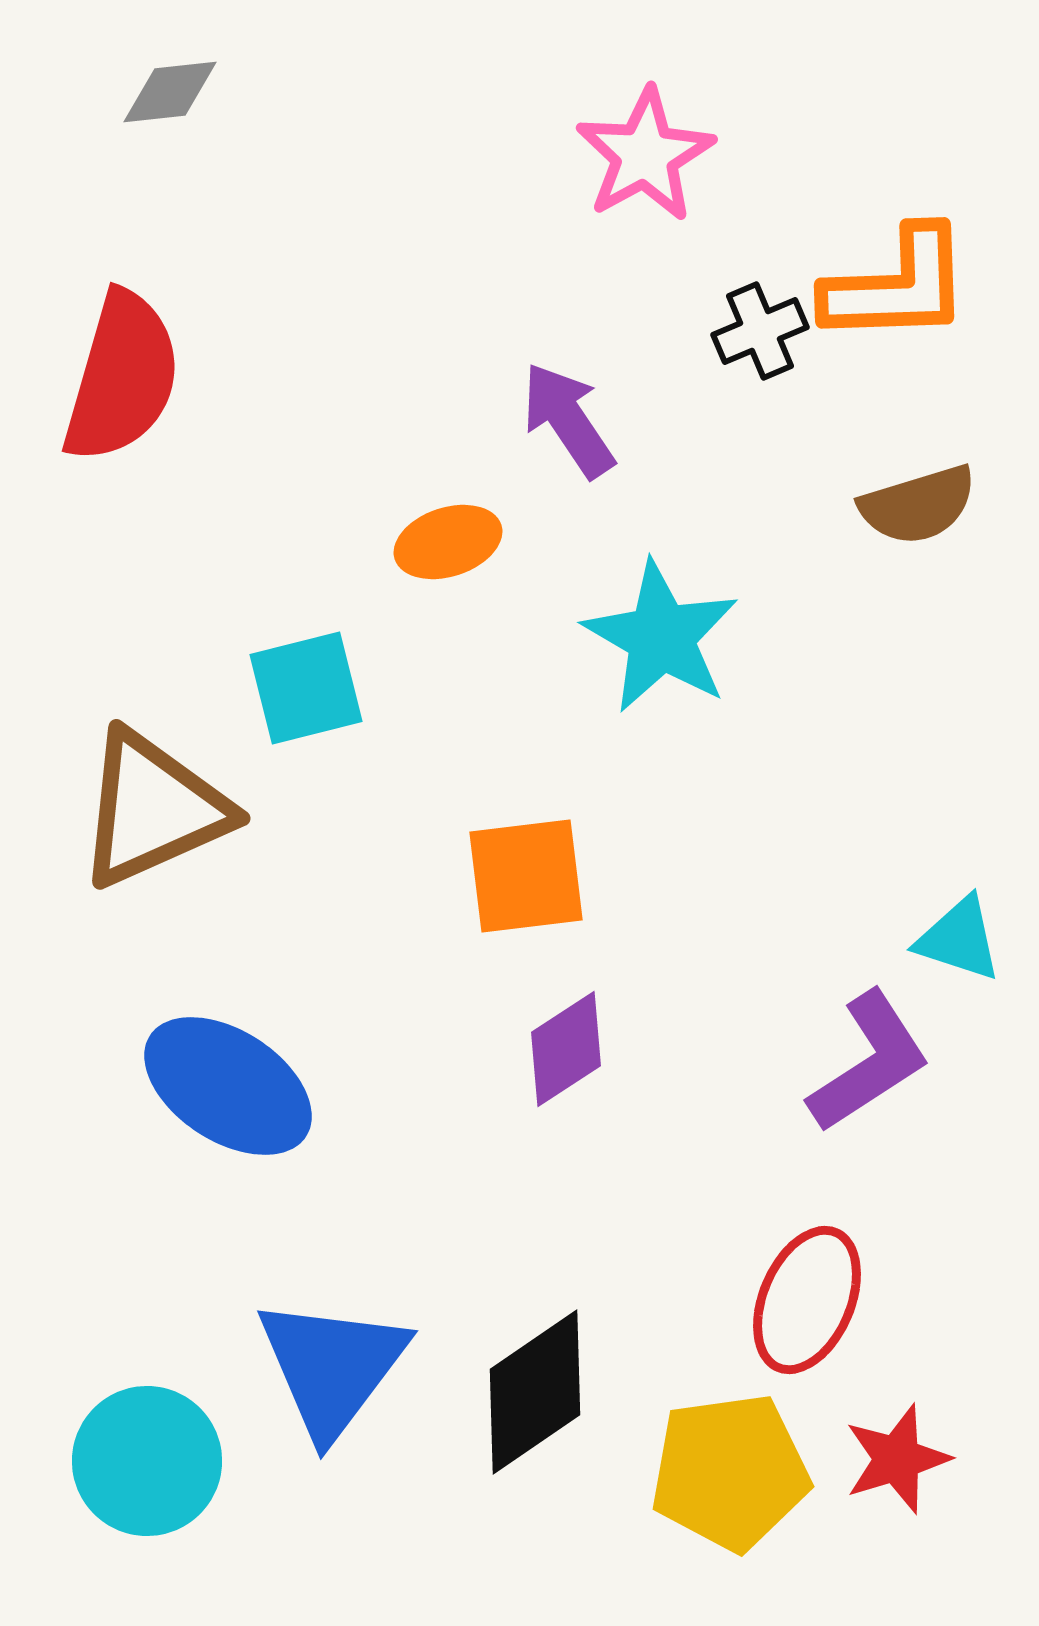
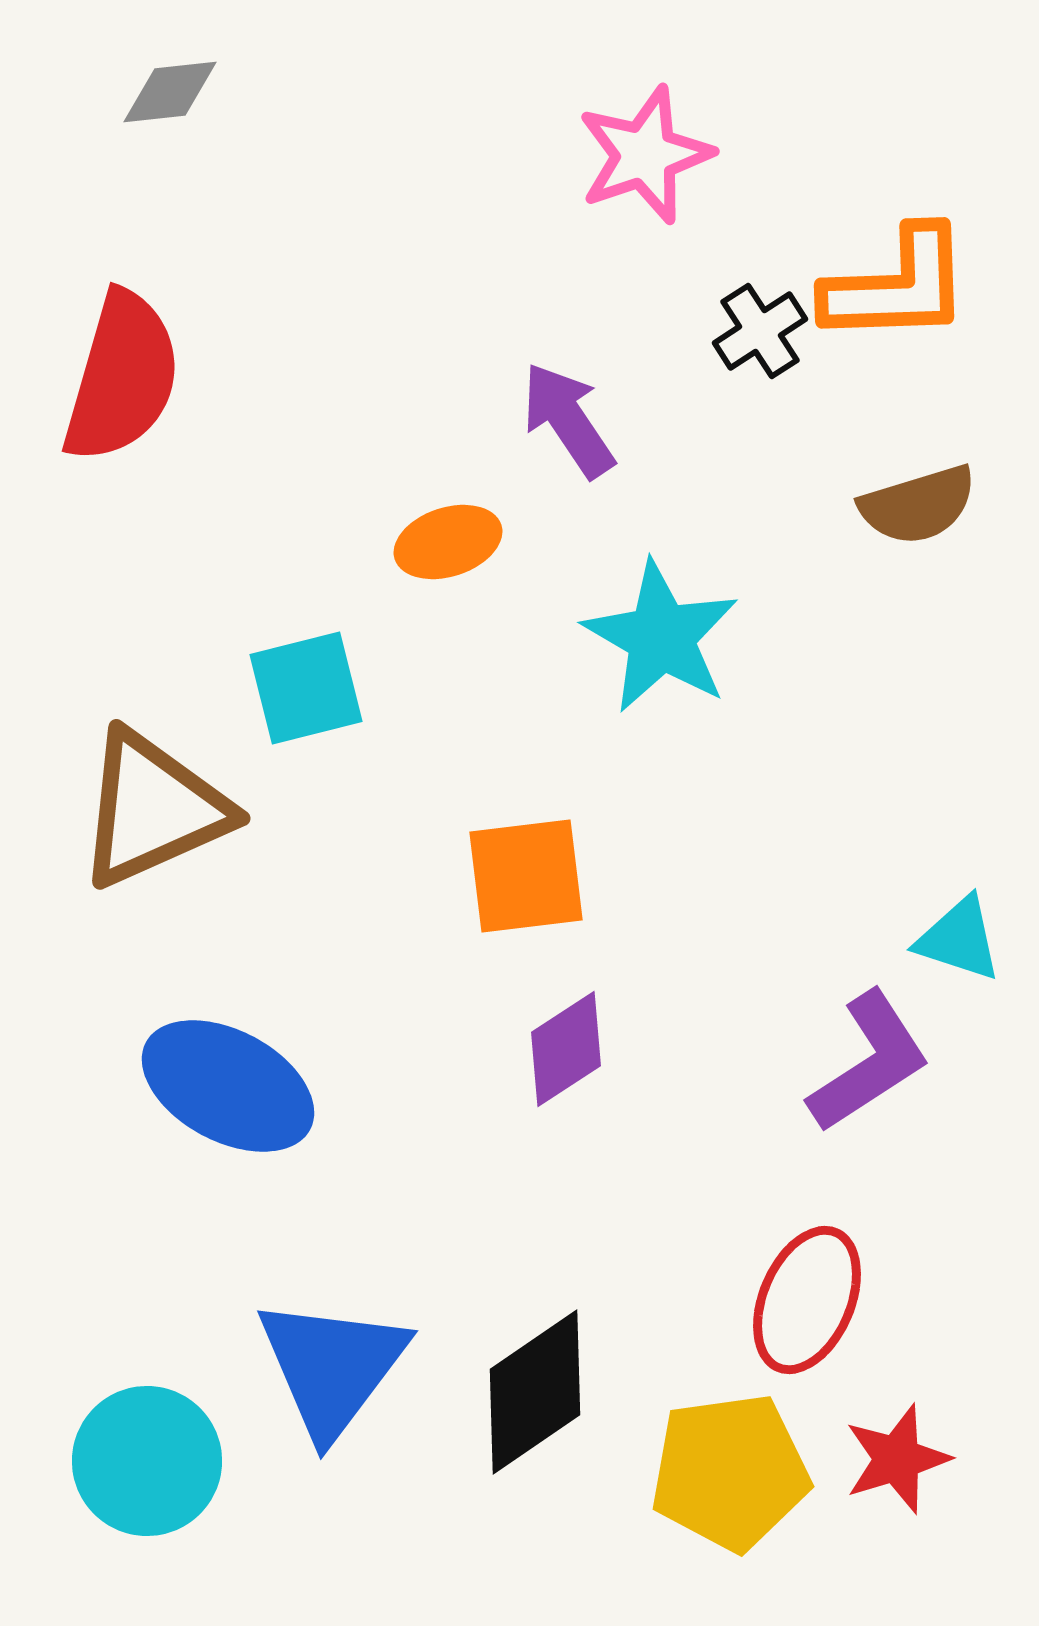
pink star: rotated 10 degrees clockwise
black cross: rotated 10 degrees counterclockwise
blue ellipse: rotated 5 degrees counterclockwise
